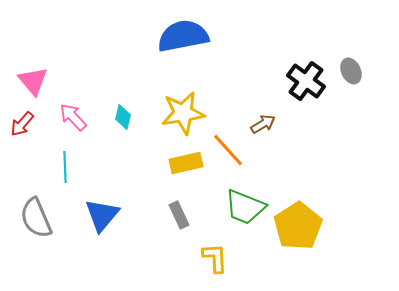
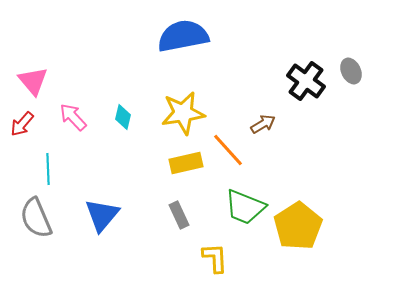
cyan line: moved 17 px left, 2 px down
